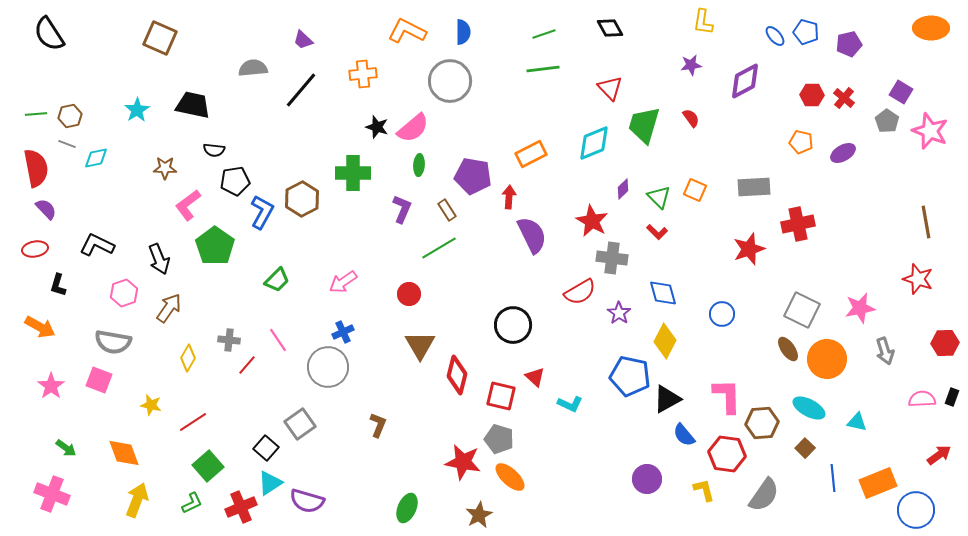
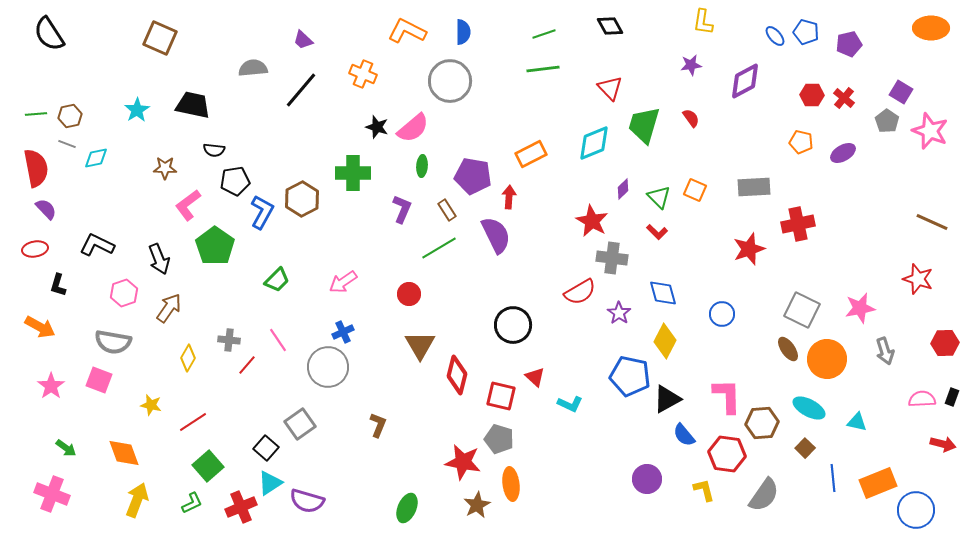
black diamond at (610, 28): moved 2 px up
orange cross at (363, 74): rotated 28 degrees clockwise
green ellipse at (419, 165): moved 3 px right, 1 px down
brown line at (926, 222): moved 6 px right; rotated 56 degrees counterclockwise
purple semicircle at (532, 235): moved 36 px left
red arrow at (939, 455): moved 4 px right, 11 px up; rotated 50 degrees clockwise
orange ellipse at (510, 477): moved 1 px right, 7 px down; rotated 40 degrees clockwise
brown star at (479, 515): moved 2 px left, 10 px up
